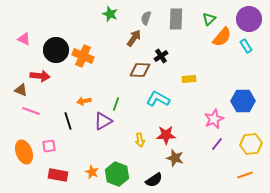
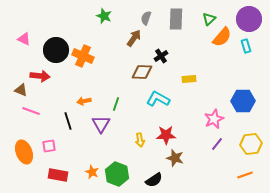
green star: moved 6 px left, 2 px down
cyan rectangle: rotated 16 degrees clockwise
brown diamond: moved 2 px right, 2 px down
purple triangle: moved 2 px left, 3 px down; rotated 30 degrees counterclockwise
